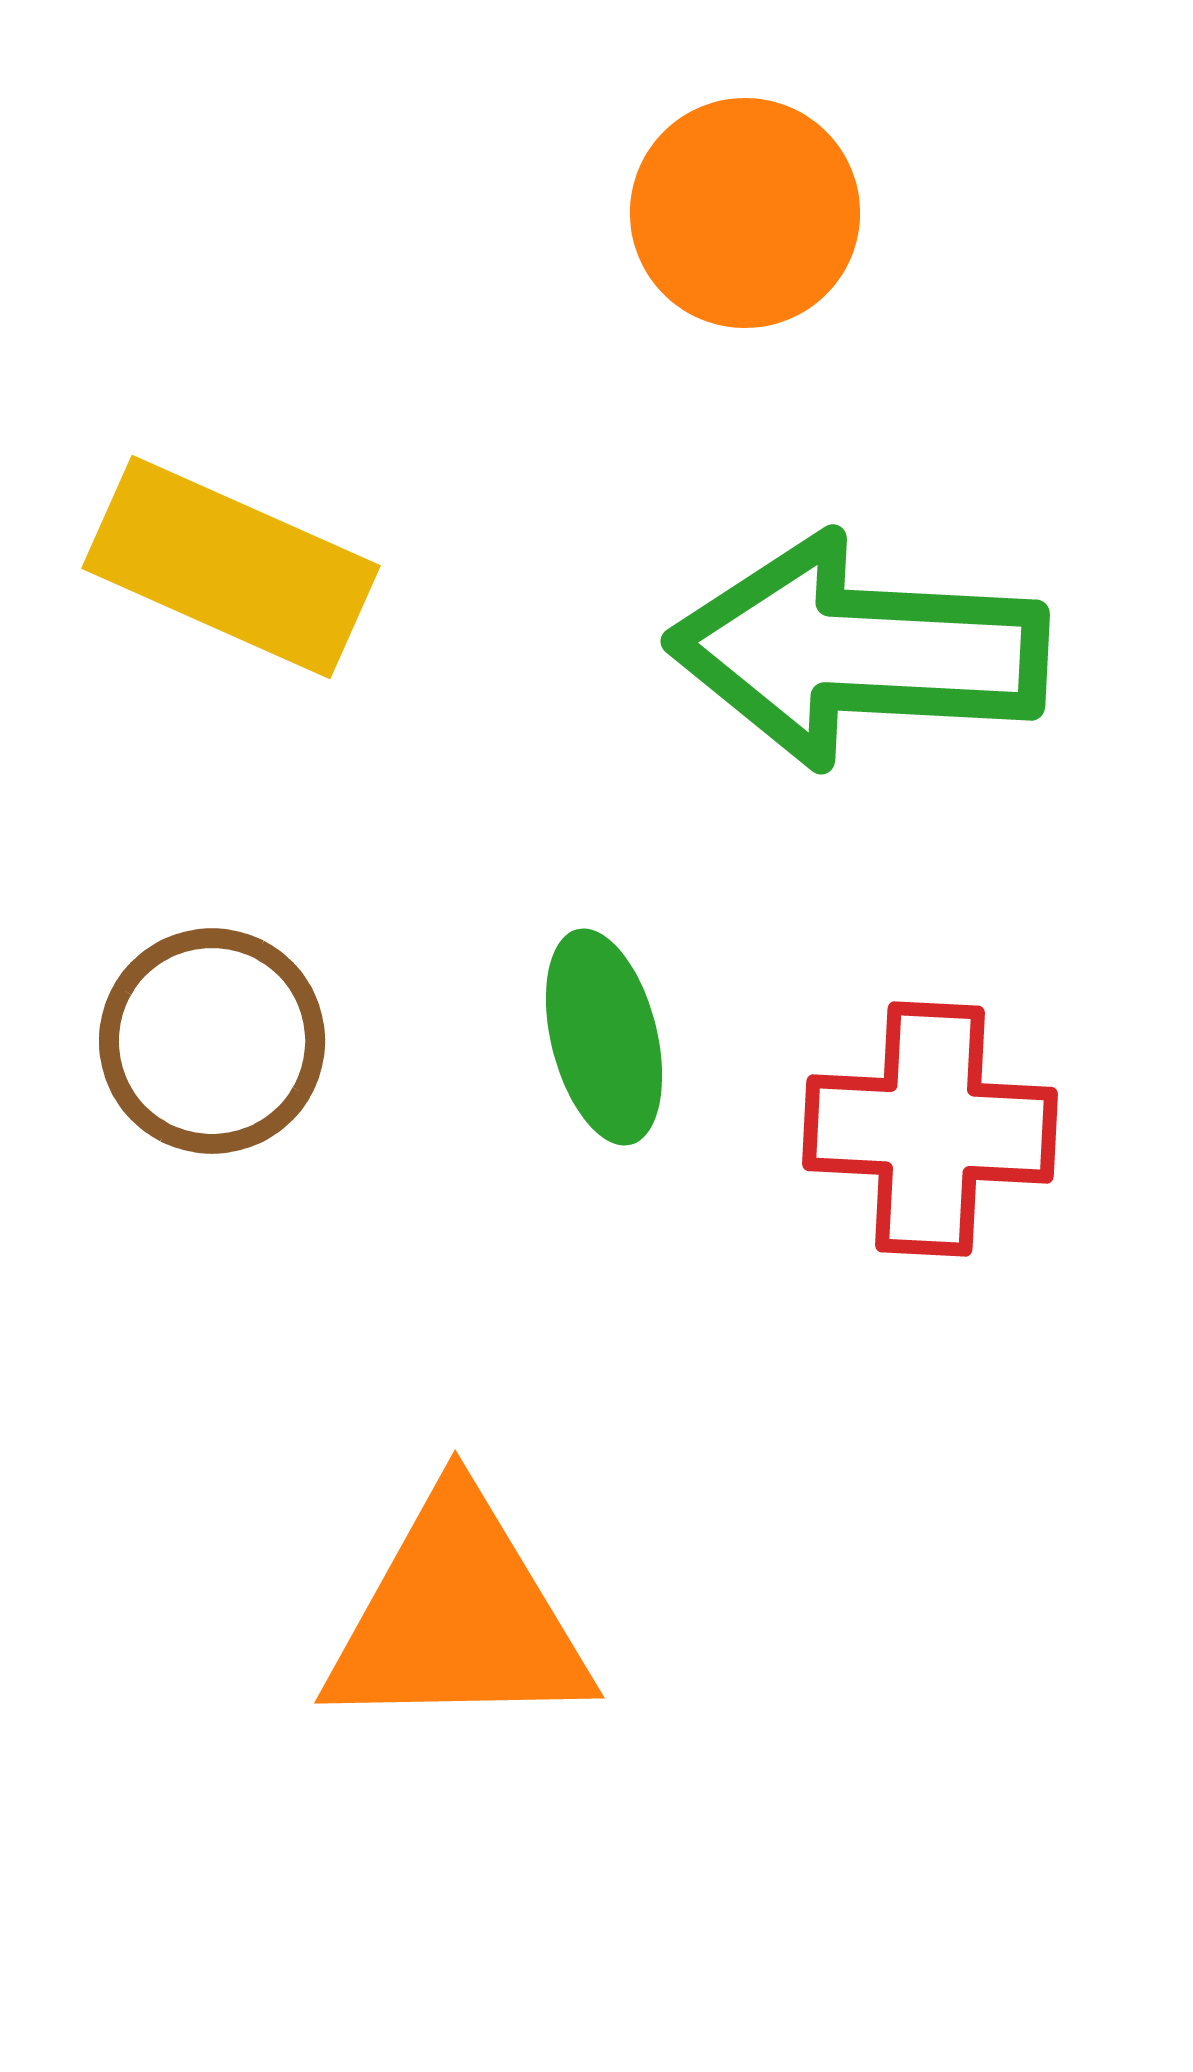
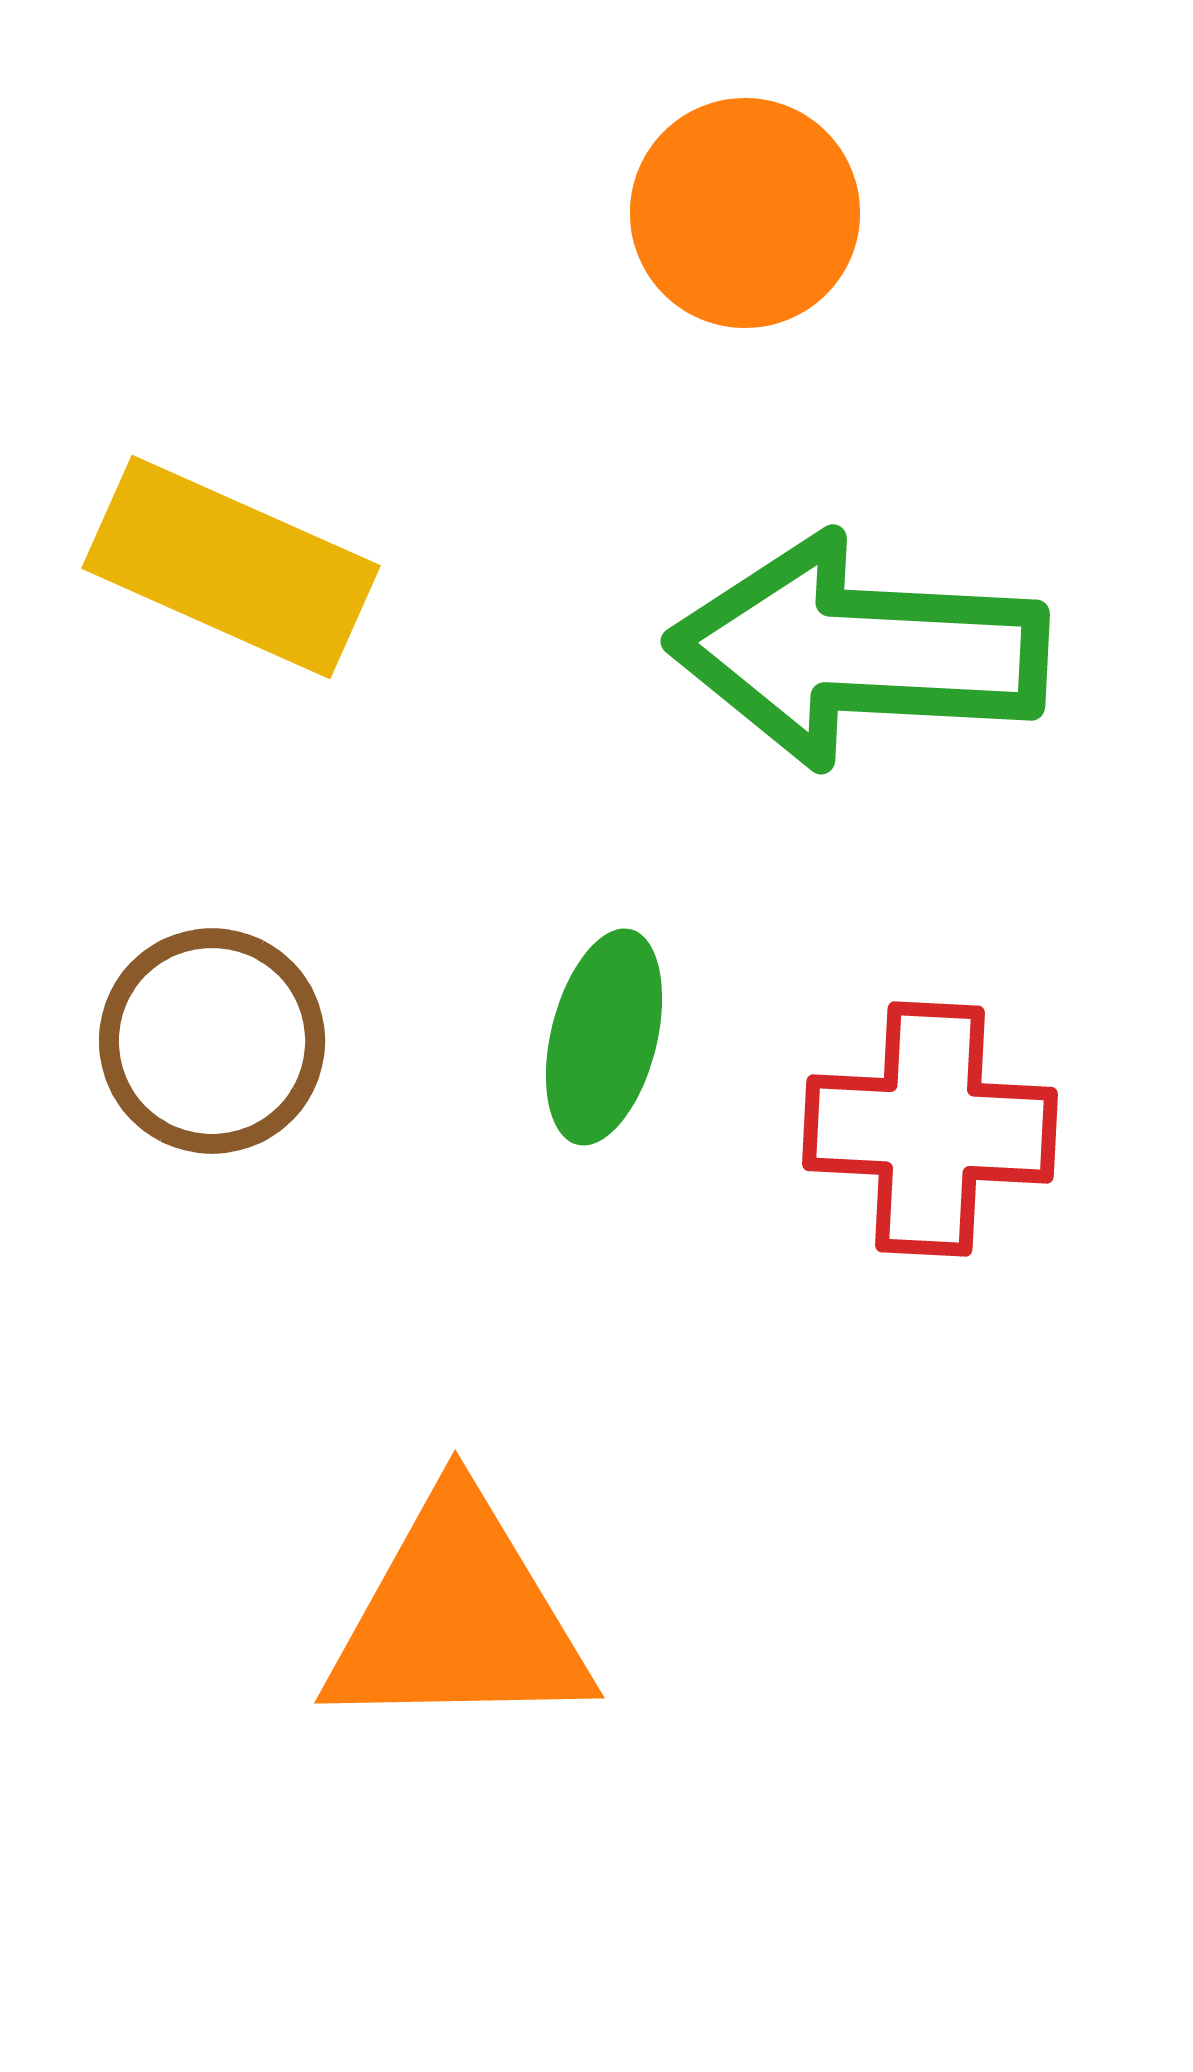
green ellipse: rotated 28 degrees clockwise
